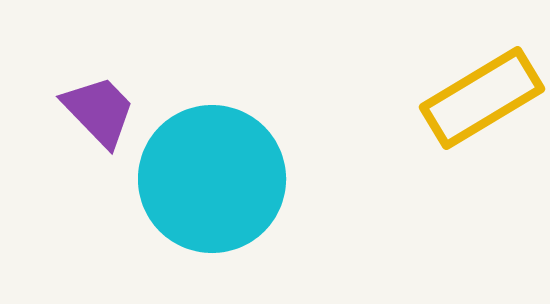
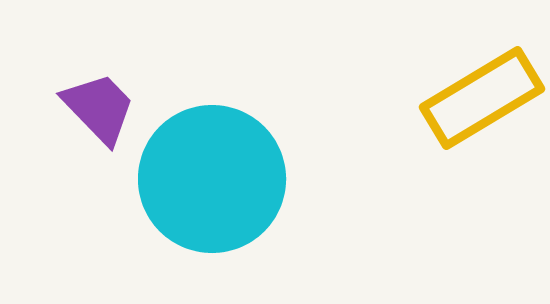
purple trapezoid: moved 3 px up
